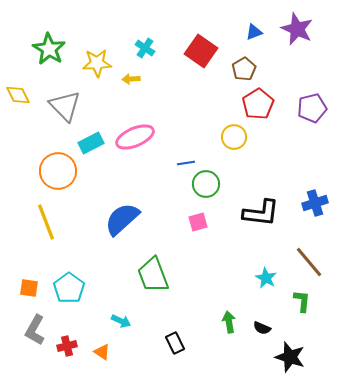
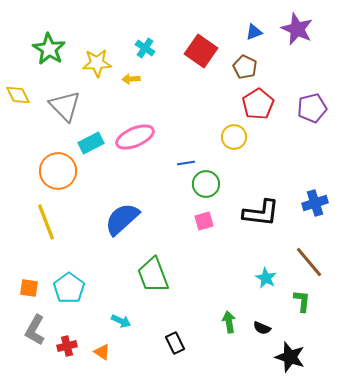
brown pentagon: moved 1 px right, 2 px up; rotated 15 degrees counterclockwise
pink square: moved 6 px right, 1 px up
